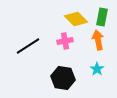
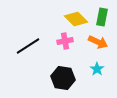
orange arrow: moved 2 px down; rotated 126 degrees clockwise
